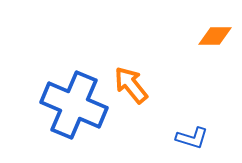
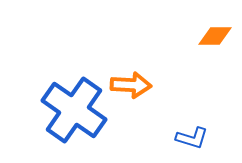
orange arrow: rotated 132 degrees clockwise
blue cross: moved 5 px down; rotated 12 degrees clockwise
